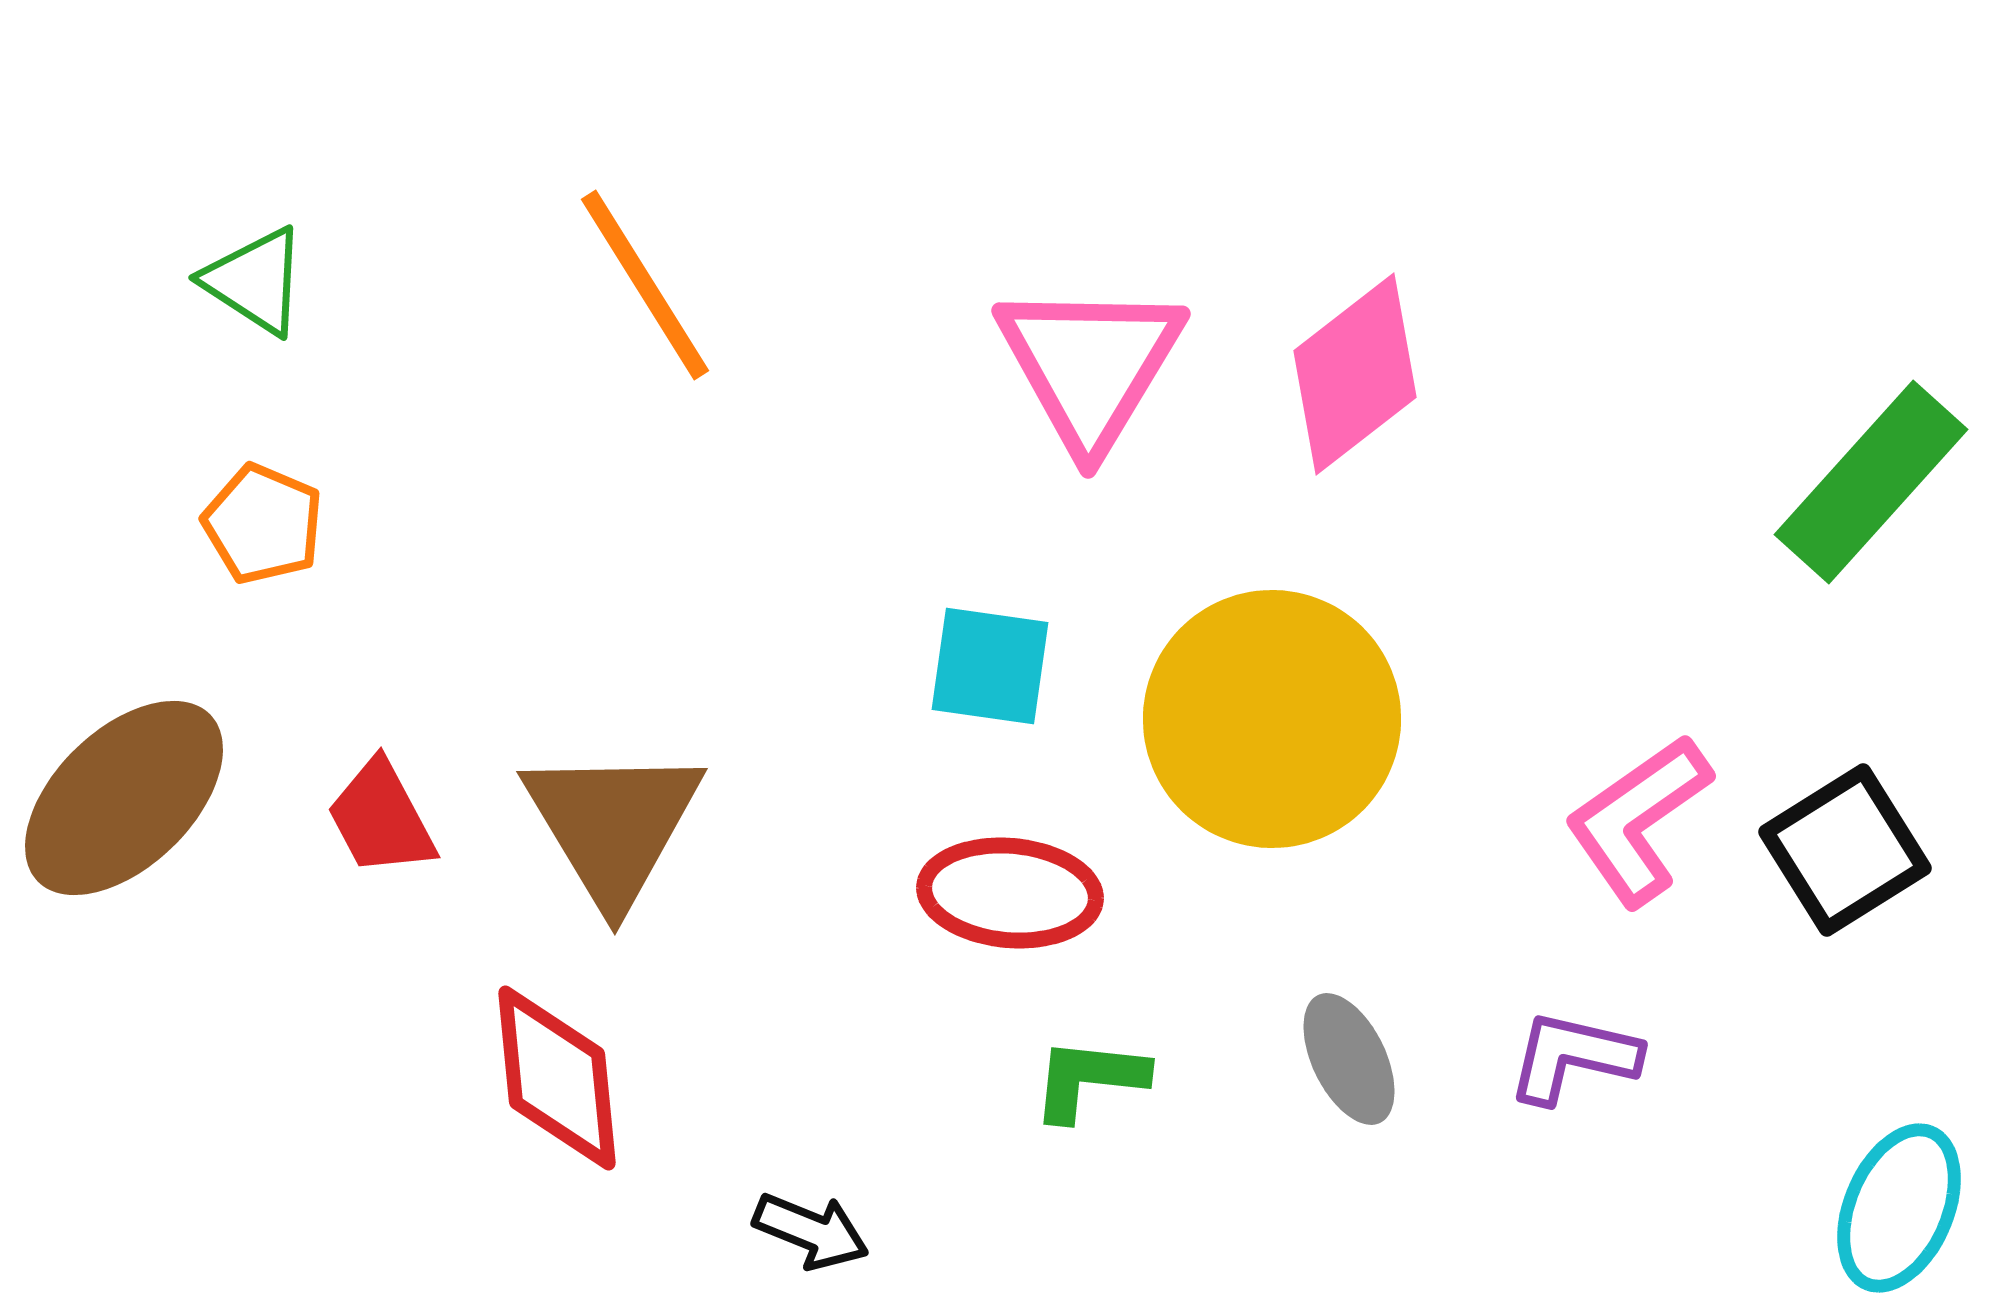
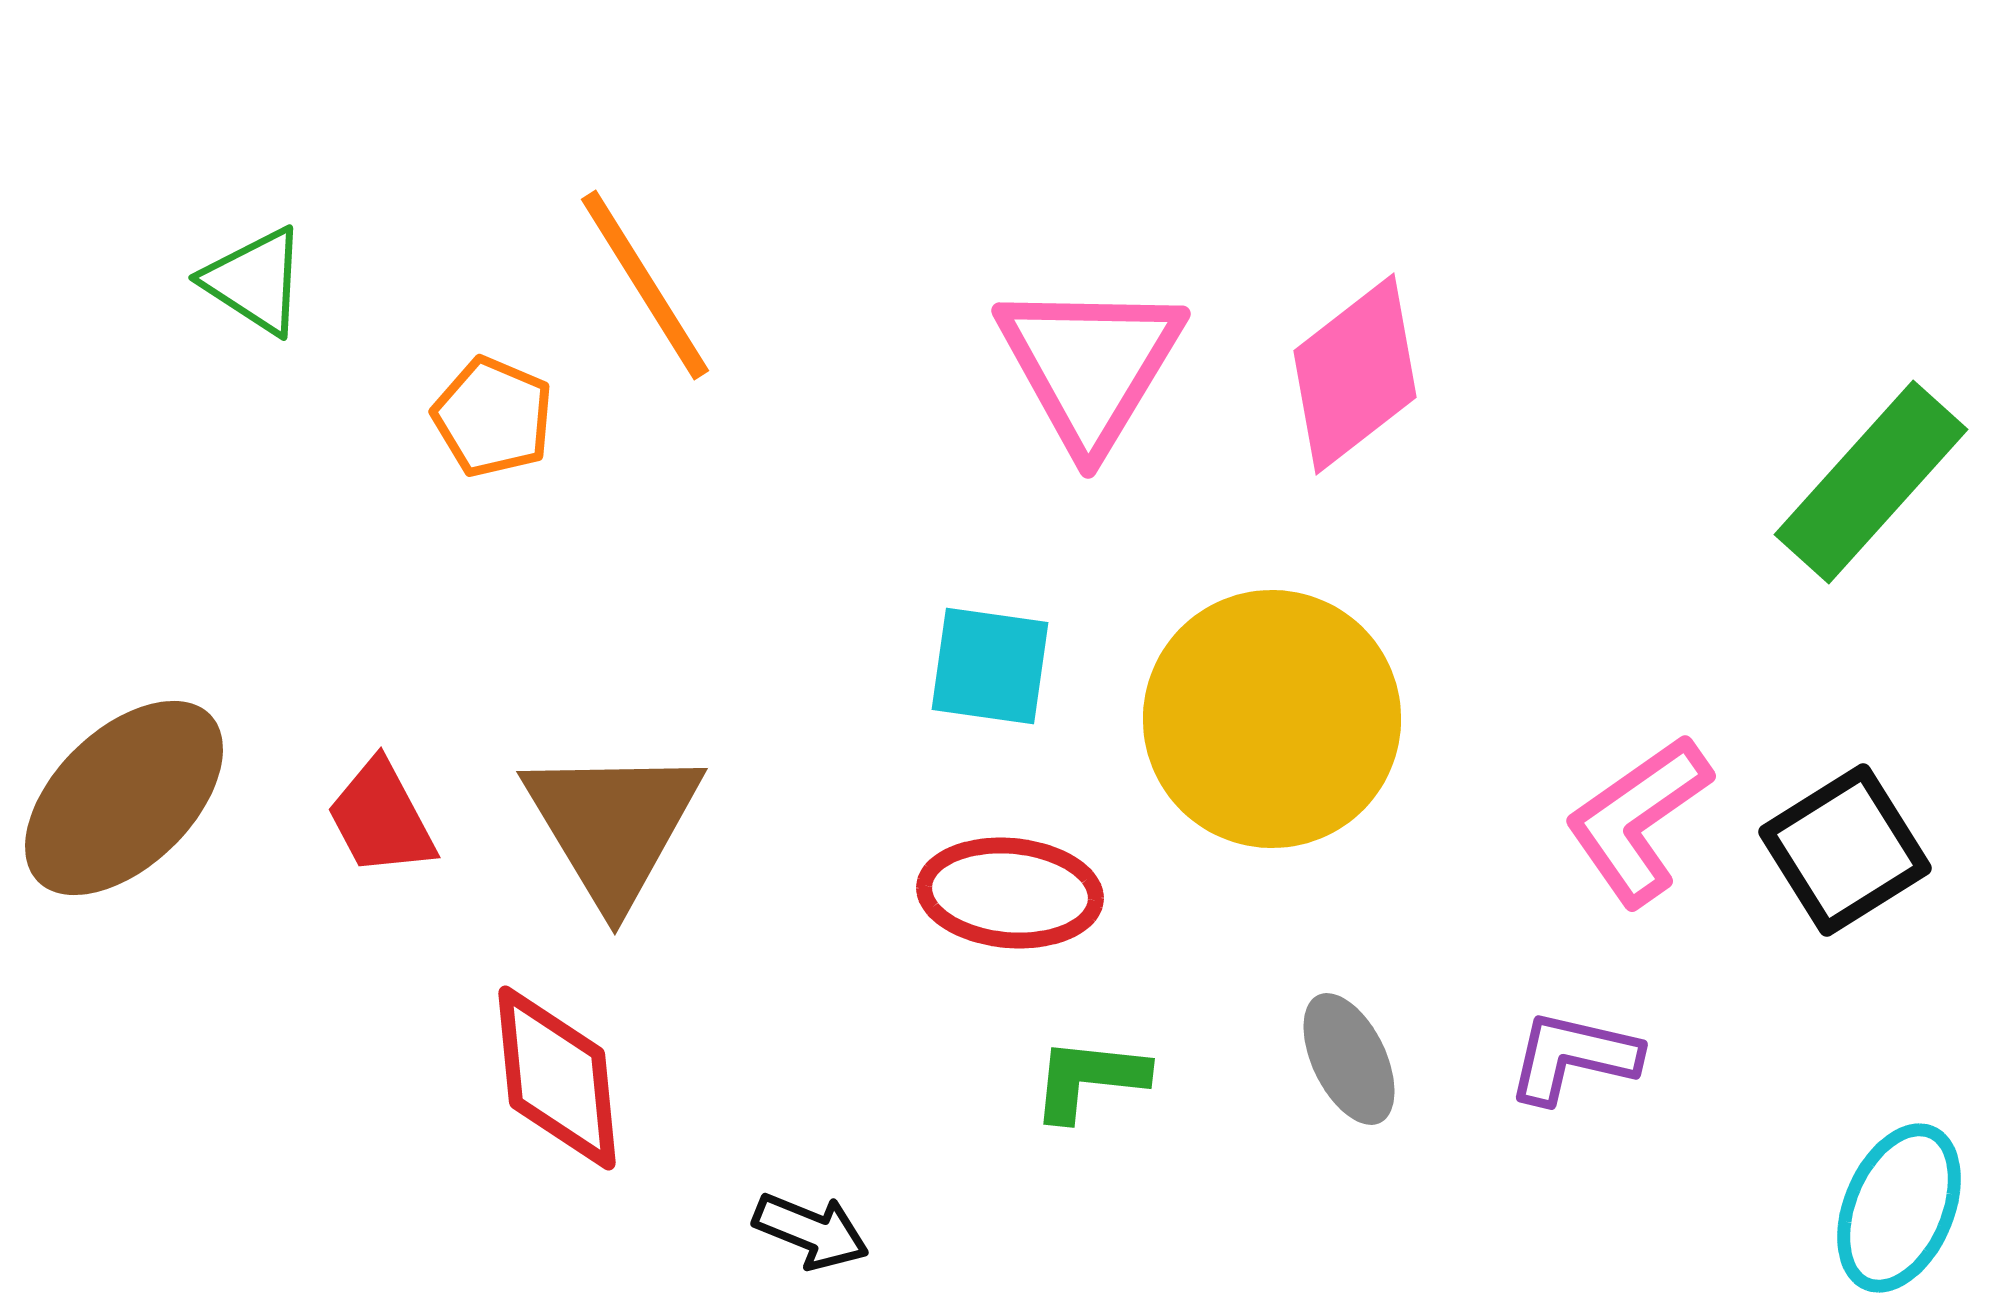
orange pentagon: moved 230 px right, 107 px up
